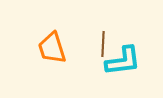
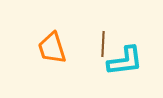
cyan L-shape: moved 2 px right
